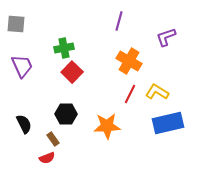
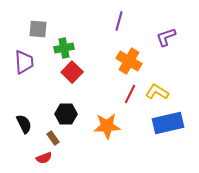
gray square: moved 22 px right, 5 px down
purple trapezoid: moved 2 px right, 4 px up; rotated 20 degrees clockwise
brown rectangle: moved 1 px up
red semicircle: moved 3 px left
